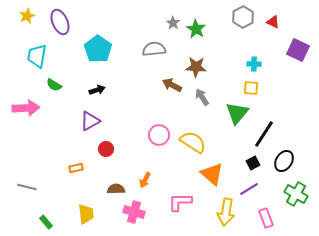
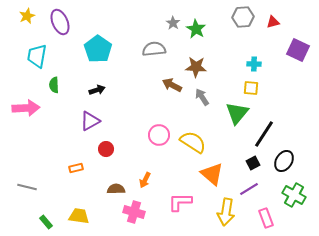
gray hexagon: rotated 25 degrees clockwise
red triangle: rotated 40 degrees counterclockwise
green semicircle: rotated 56 degrees clockwise
green cross: moved 2 px left, 1 px down
yellow trapezoid: moved 7 px left, 2 px down; rotated 75 degrees counterclockwise
